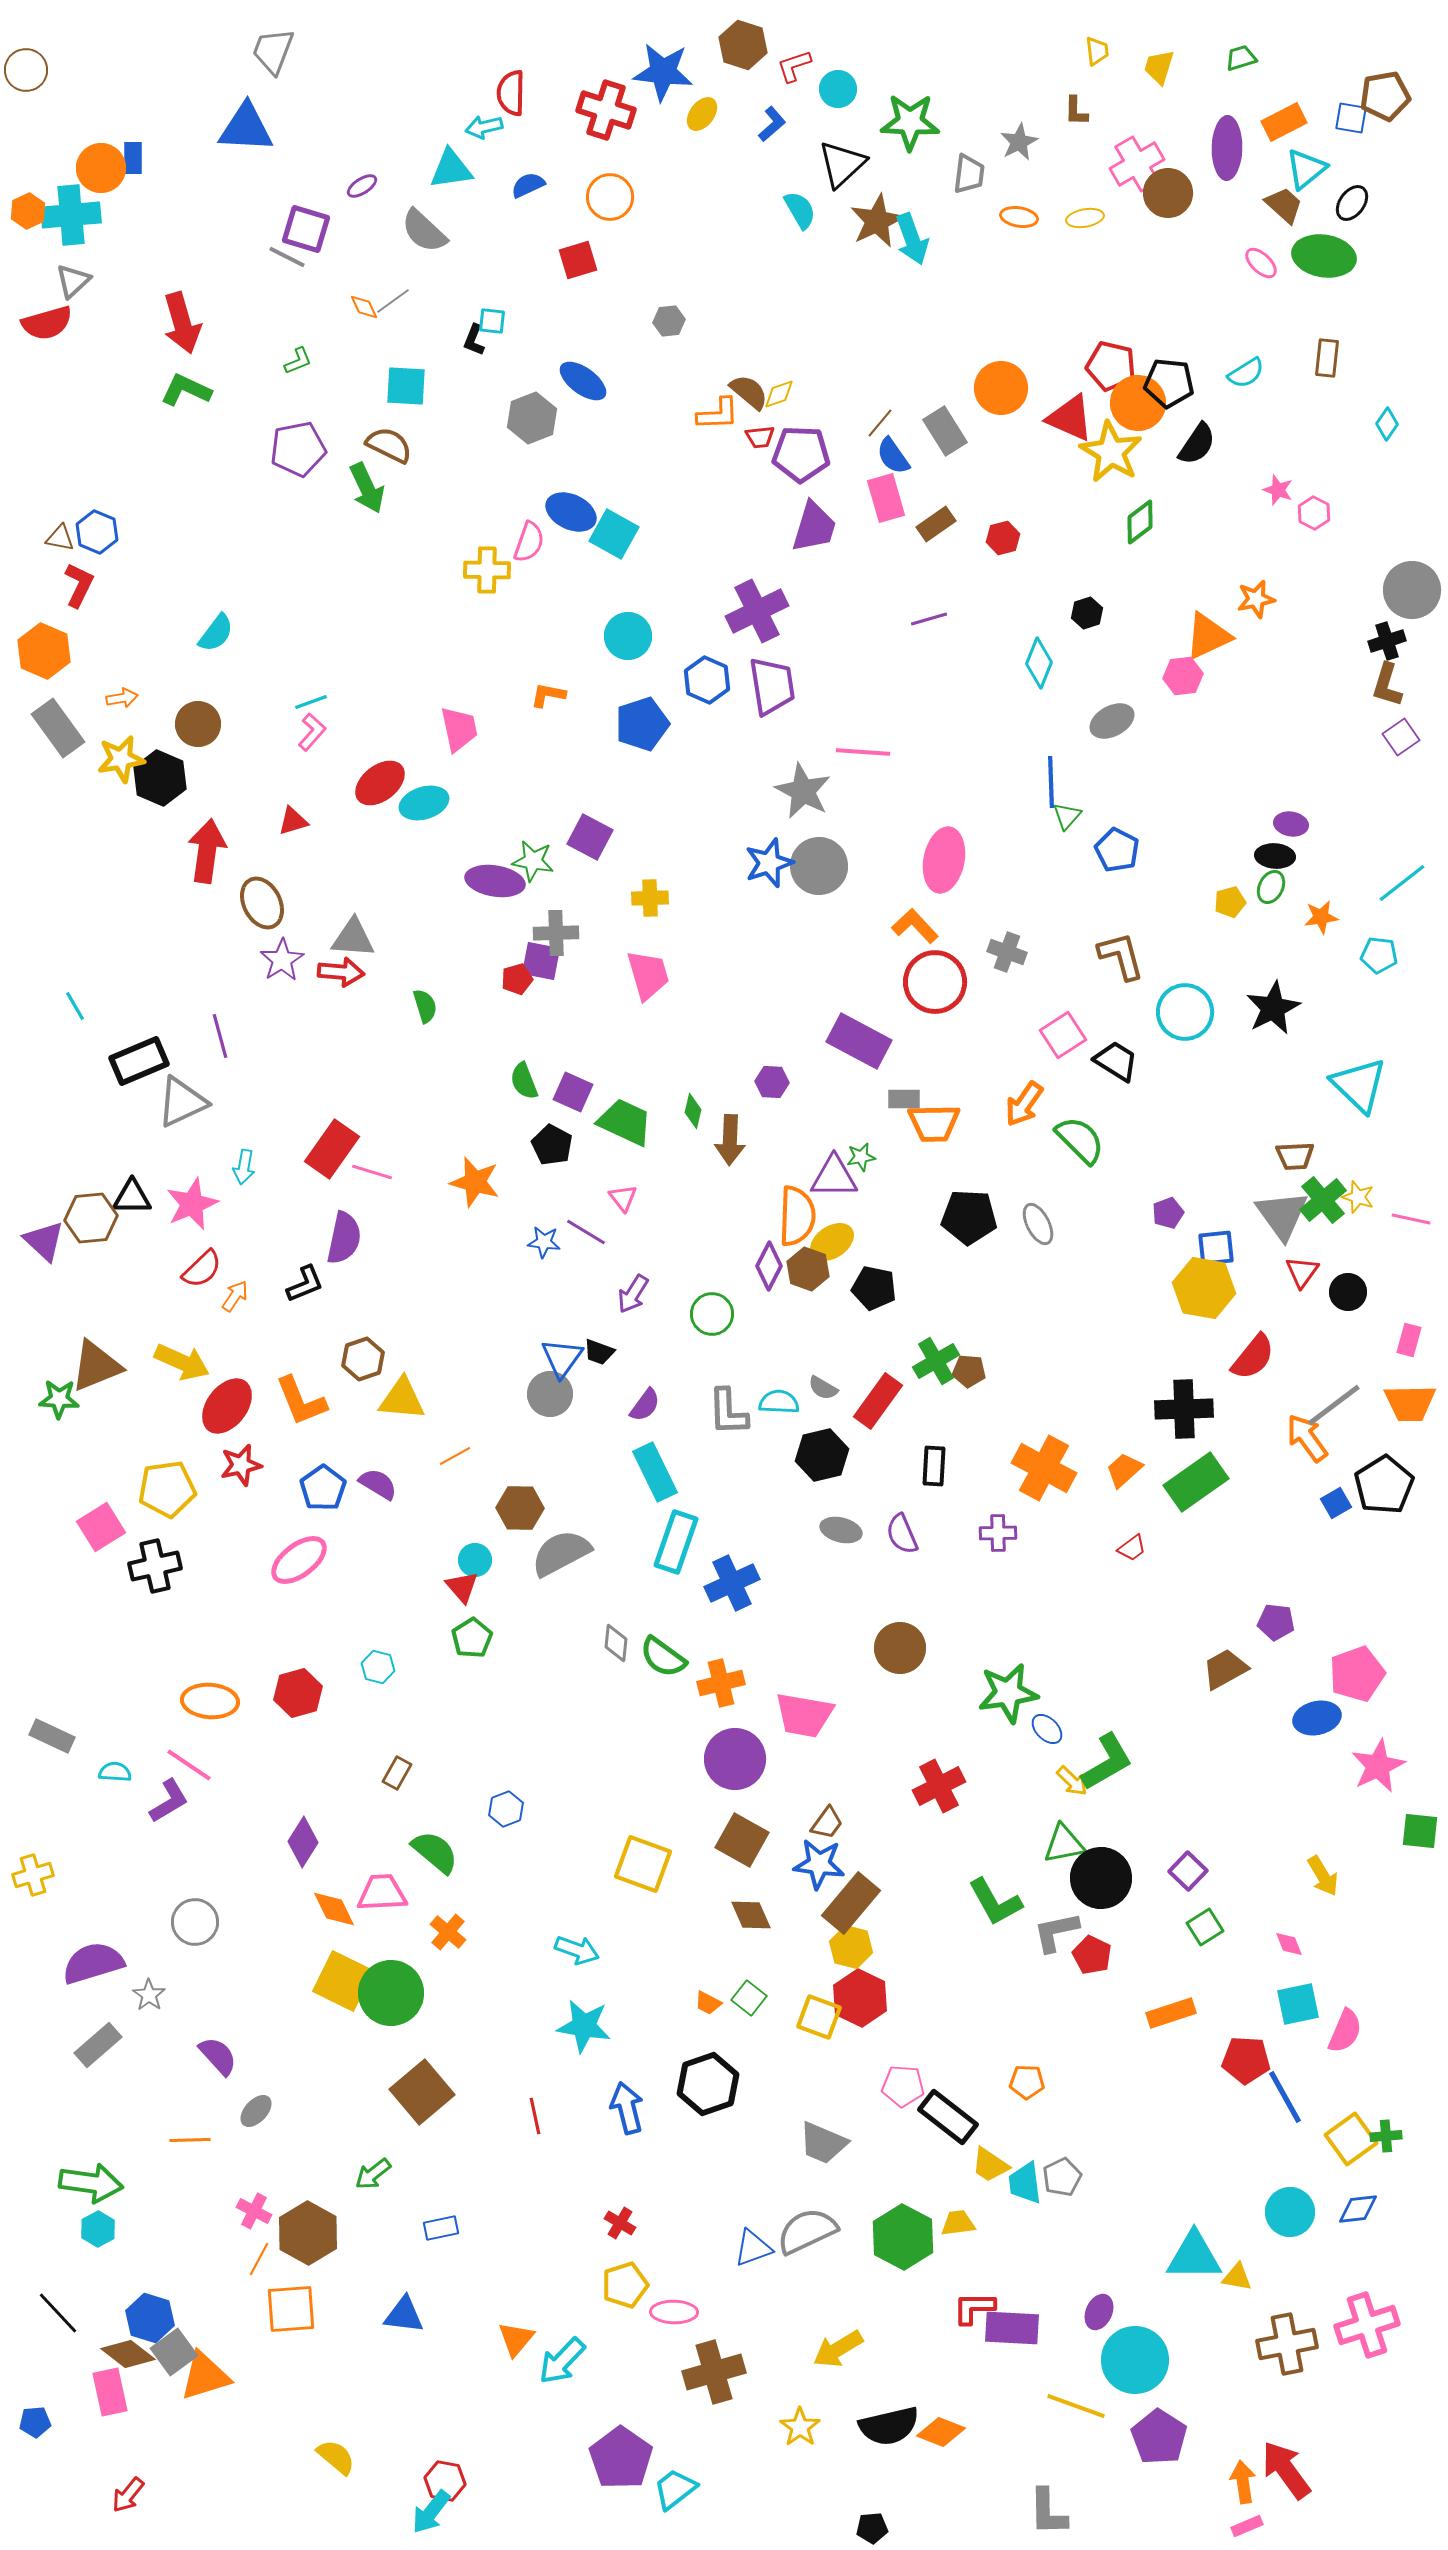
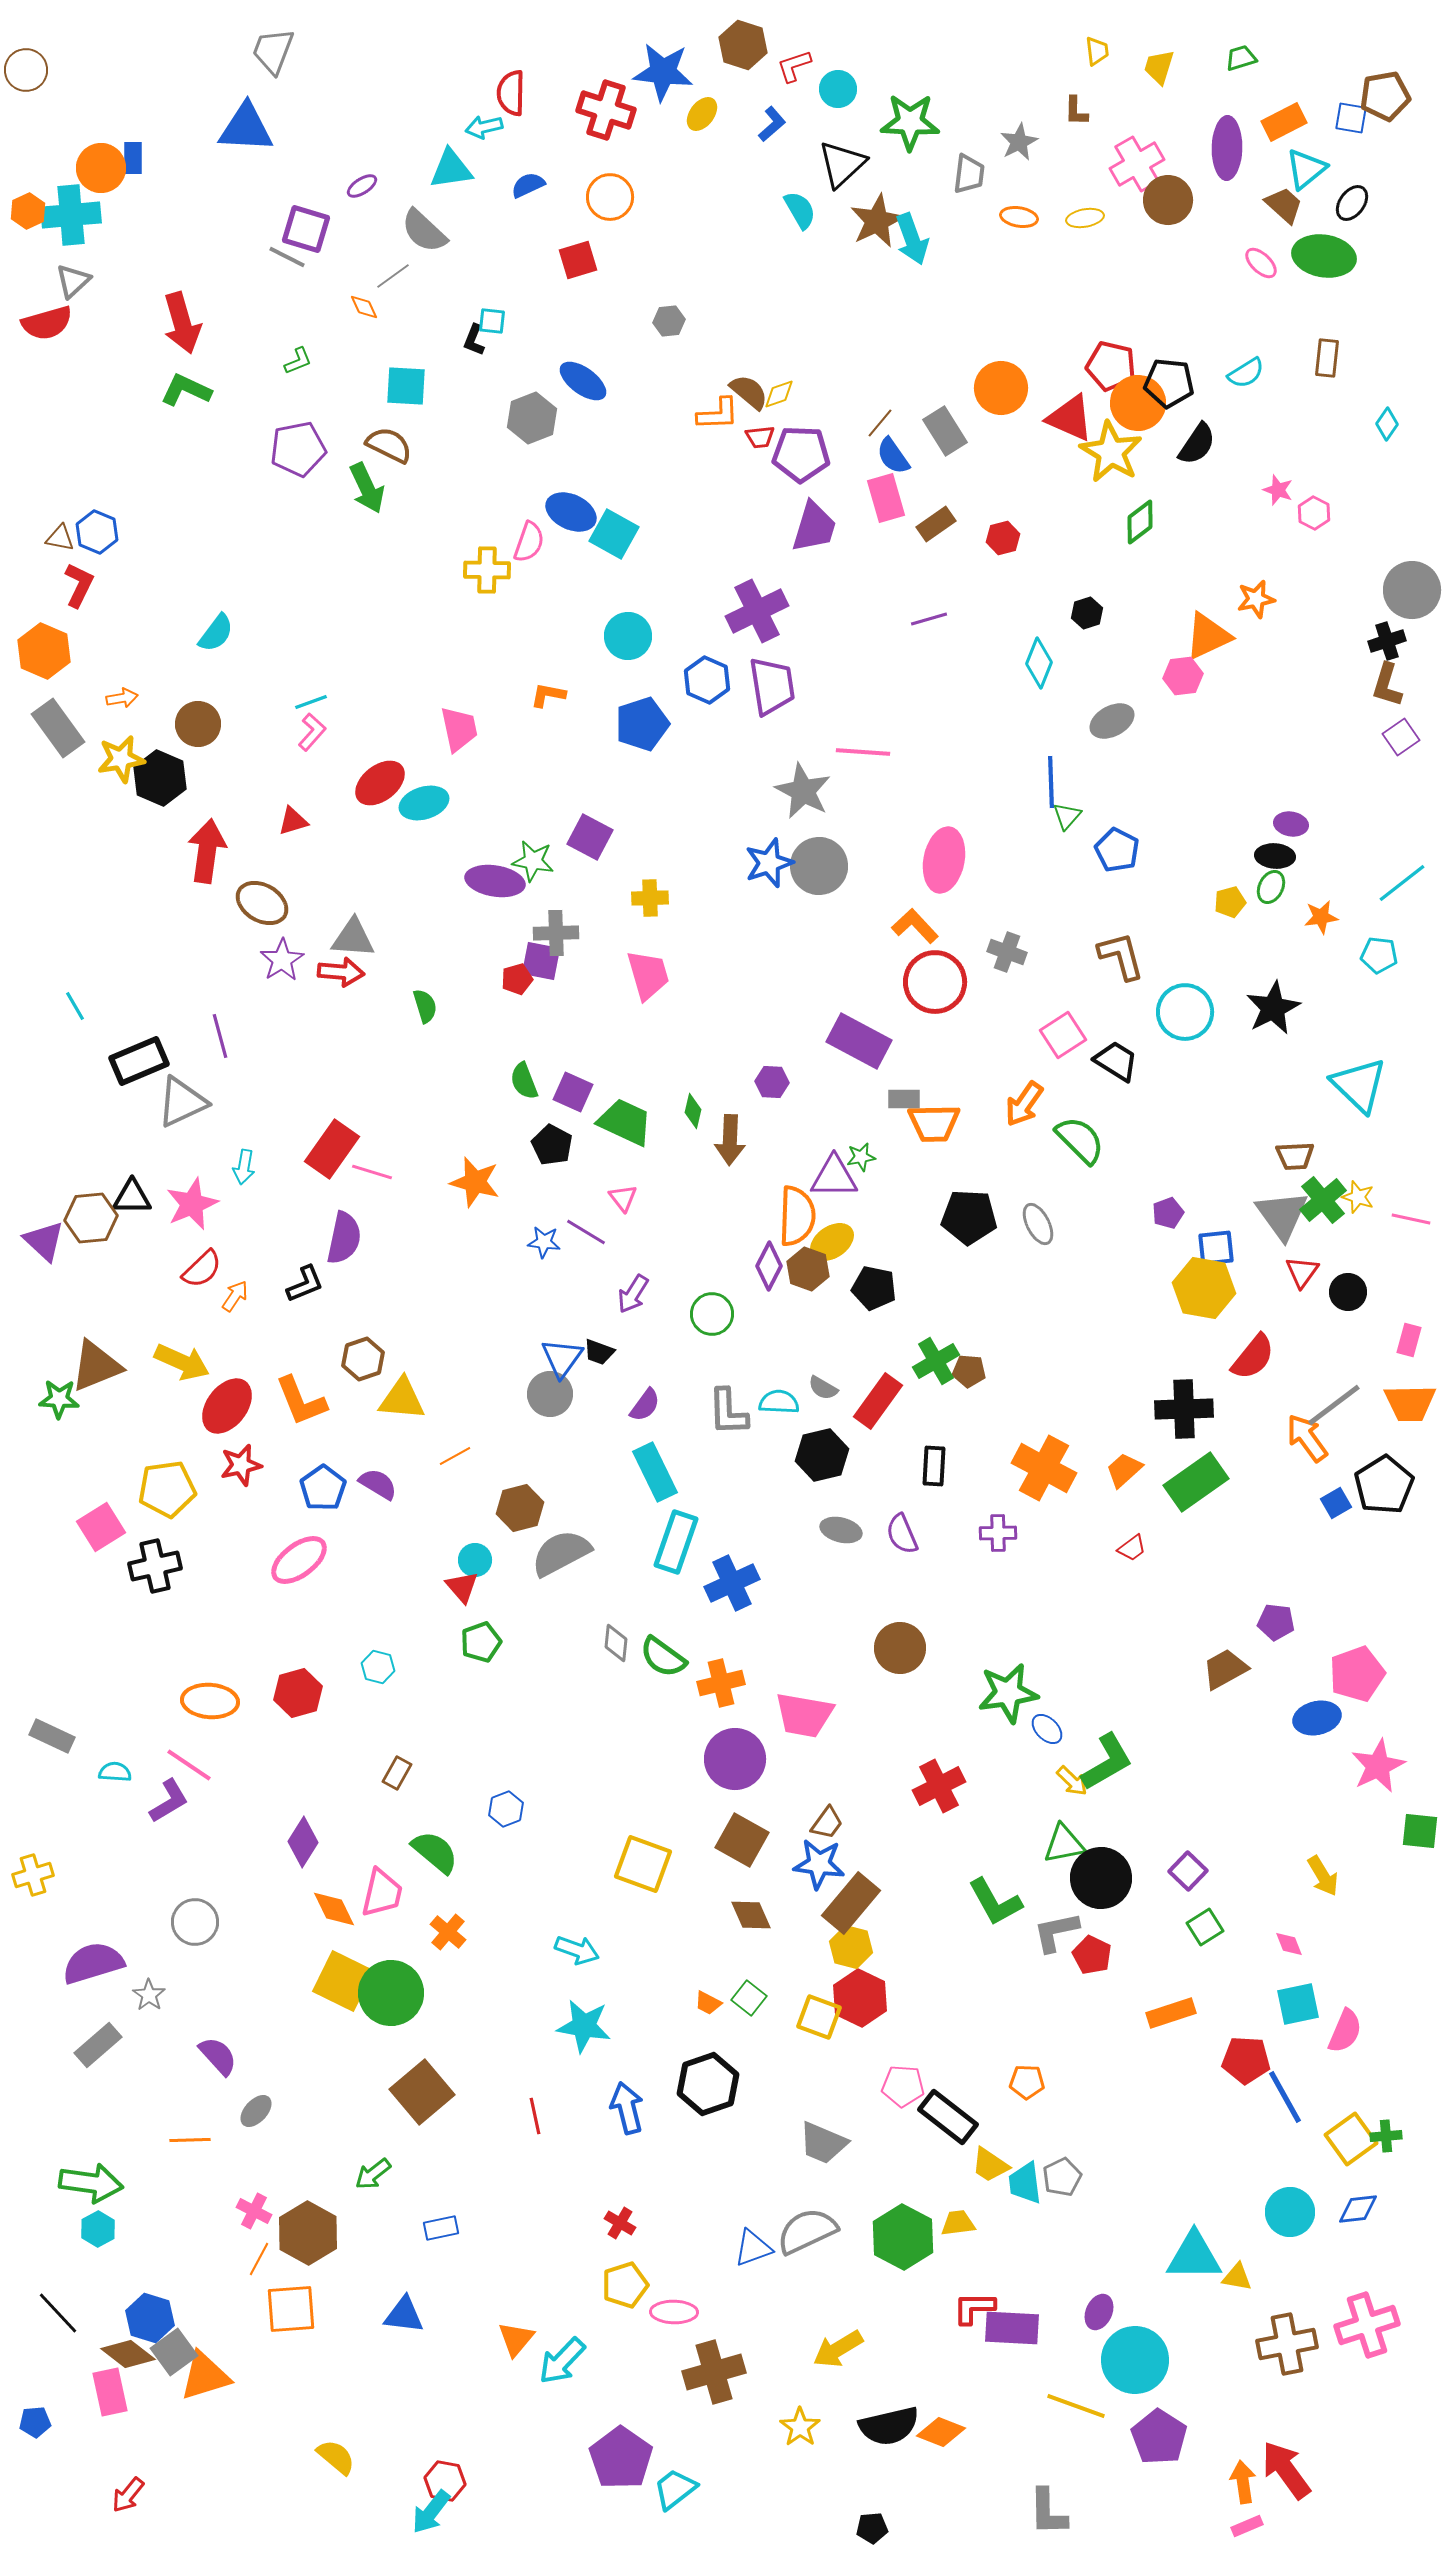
brown circle at (1168, 193): moved 7 px down
gray line at (393, 301): moved 25 px up
brown ellipse at (262, 903): rotated 33 degrees counterclockwise
brown hexagon at (520, 1508): rotated 15 degrees counterclockwise
green pentagon at (472, 1638): moved 9 px right, 4 px down; rotated 12 degrees clockwise
pink trapezoid at (382, 1893): rotated 106 degrees clockwise
